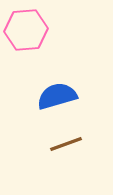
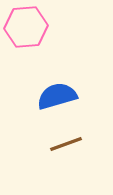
pink hexagon: moved 3 px up
